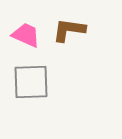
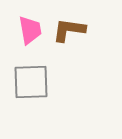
pink trapezoid: moved 4 px right, 5 px up; rotated 56 degrees clockwise
